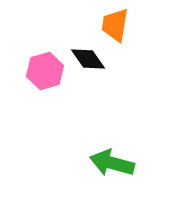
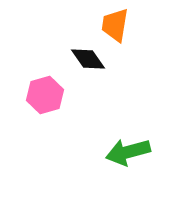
pink hexagon: moved 24 px down
green arrow: moved 16 px right, 11 px up; rotated 30 degrees counterclockwise
